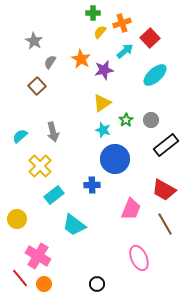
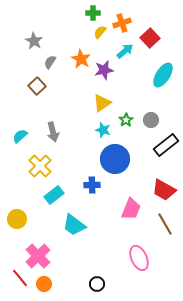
cyan ellipse: moved 8 px right; rotated 15 degrees counterclockwise
pink cross: rotated 15 degrees clockwise
